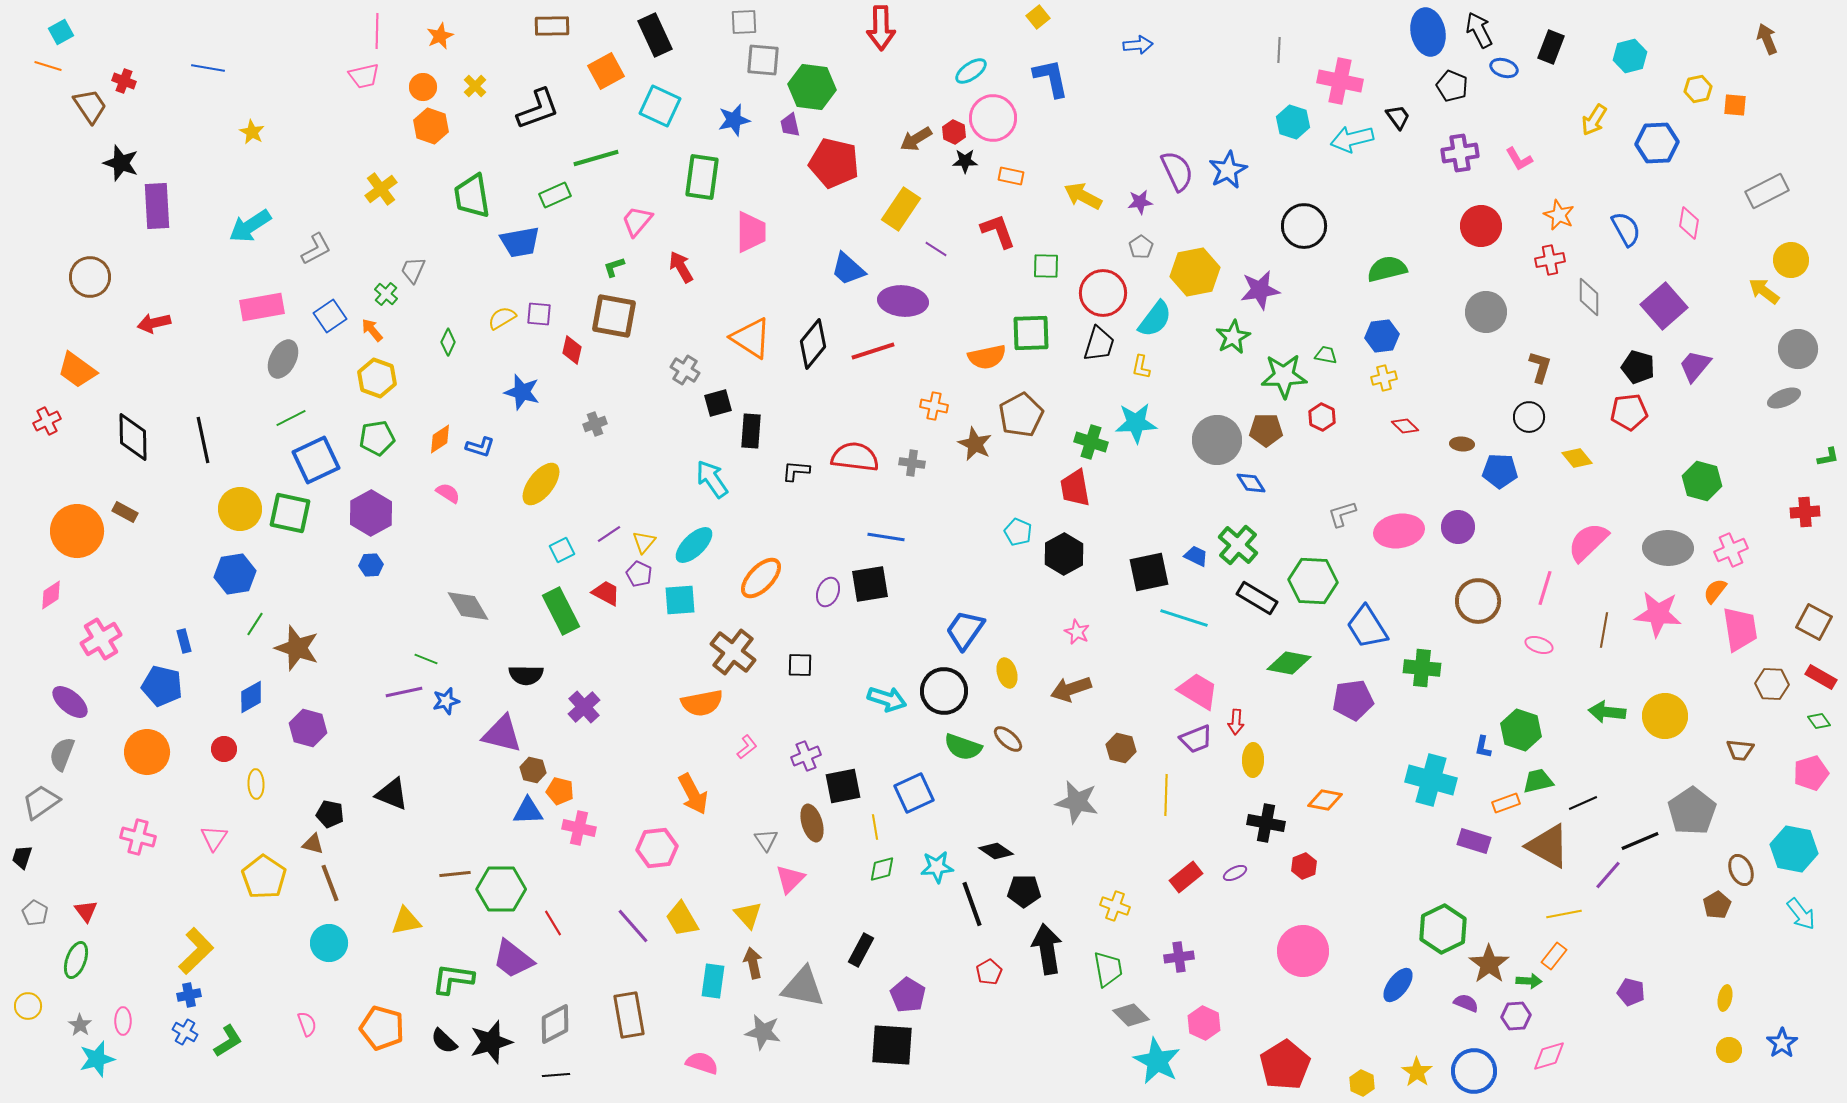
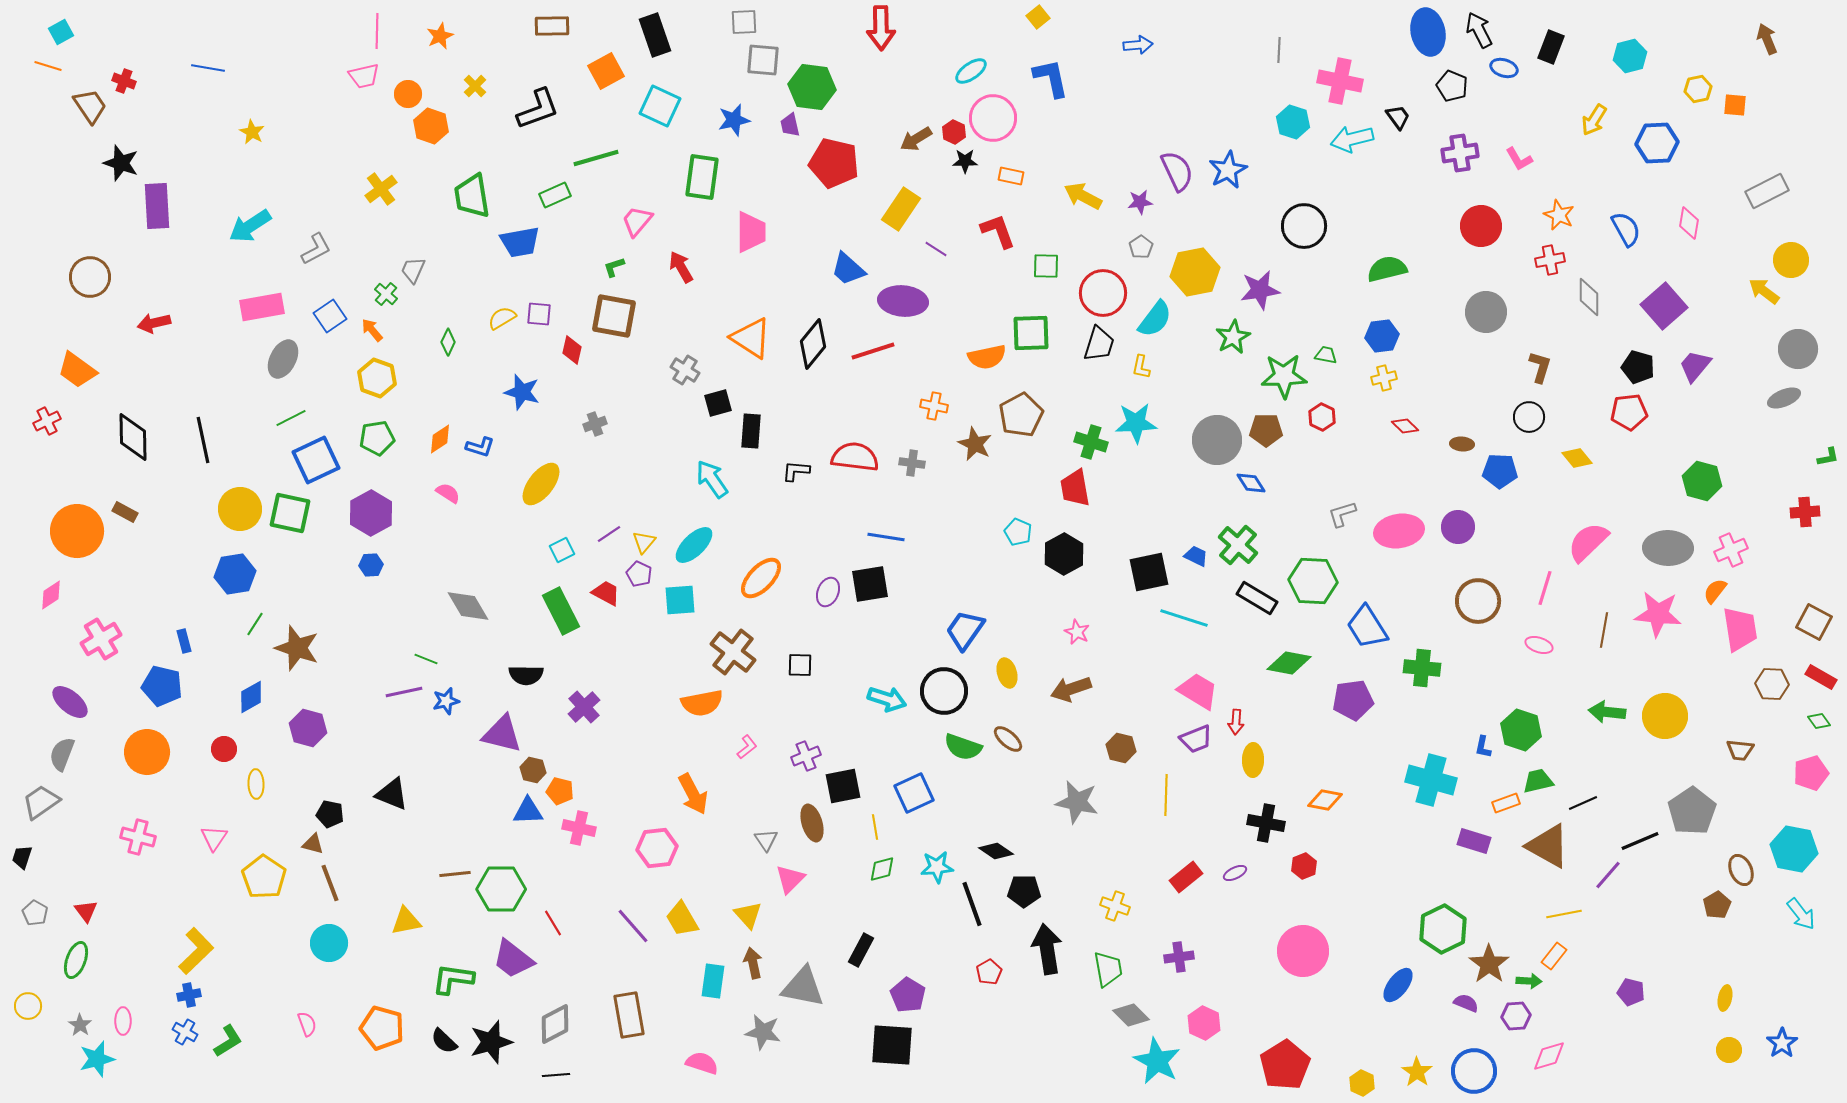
black rectangle at (655, 35): rotated 6 degrees clockwise
orange circle at (423, 87): moved 15 px left, 7 px down
